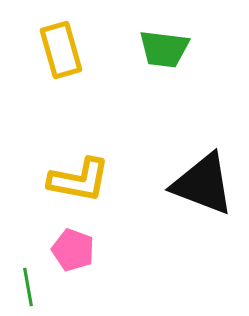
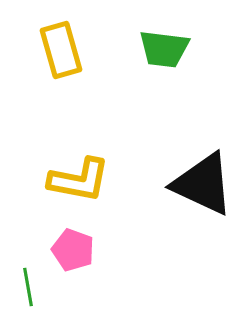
black triangle: rotated 4 degrees clockwise
